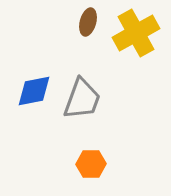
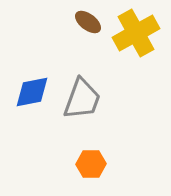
brown ellipse: rotated 68 degrees counterclockwise
blue diamond: moved 2 px left, 1 px down
